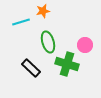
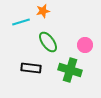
green ellipse: rotated 20 degrees counterclockwise
green cross: moved 3 px right, 6 px down
black rectangle: rotated 36 degrees counterclockwise
